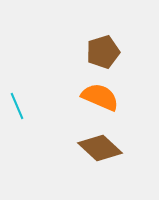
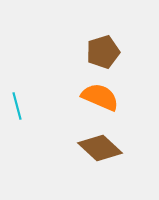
cyan line: rotated 8 degrees clockwise
